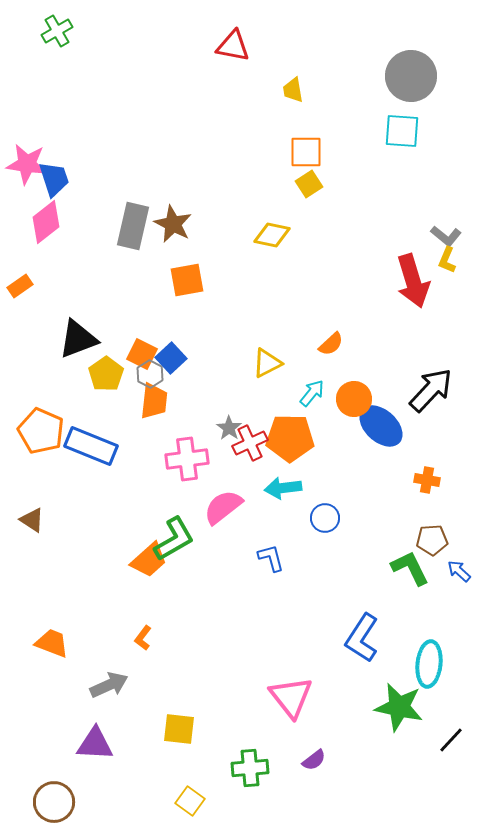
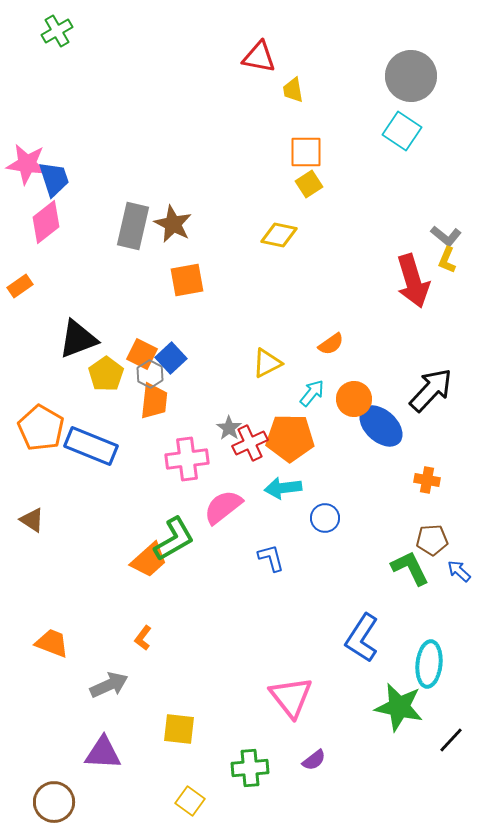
red triangle at (233, 46): moved 26 px right, 11 px down
cyan square at (402, 131): rotated 30 degrees clockwise
yellow diamond at (272, 235): moved 7 px right
orange semicircle at (331, 344): rotated 8 degrees clockwise
orange pentagon at (41, 431): moved 3 px up; rotated 6 degrees clockwise
purple triangle at (95, 744): moved 8 px right, 9 px down
